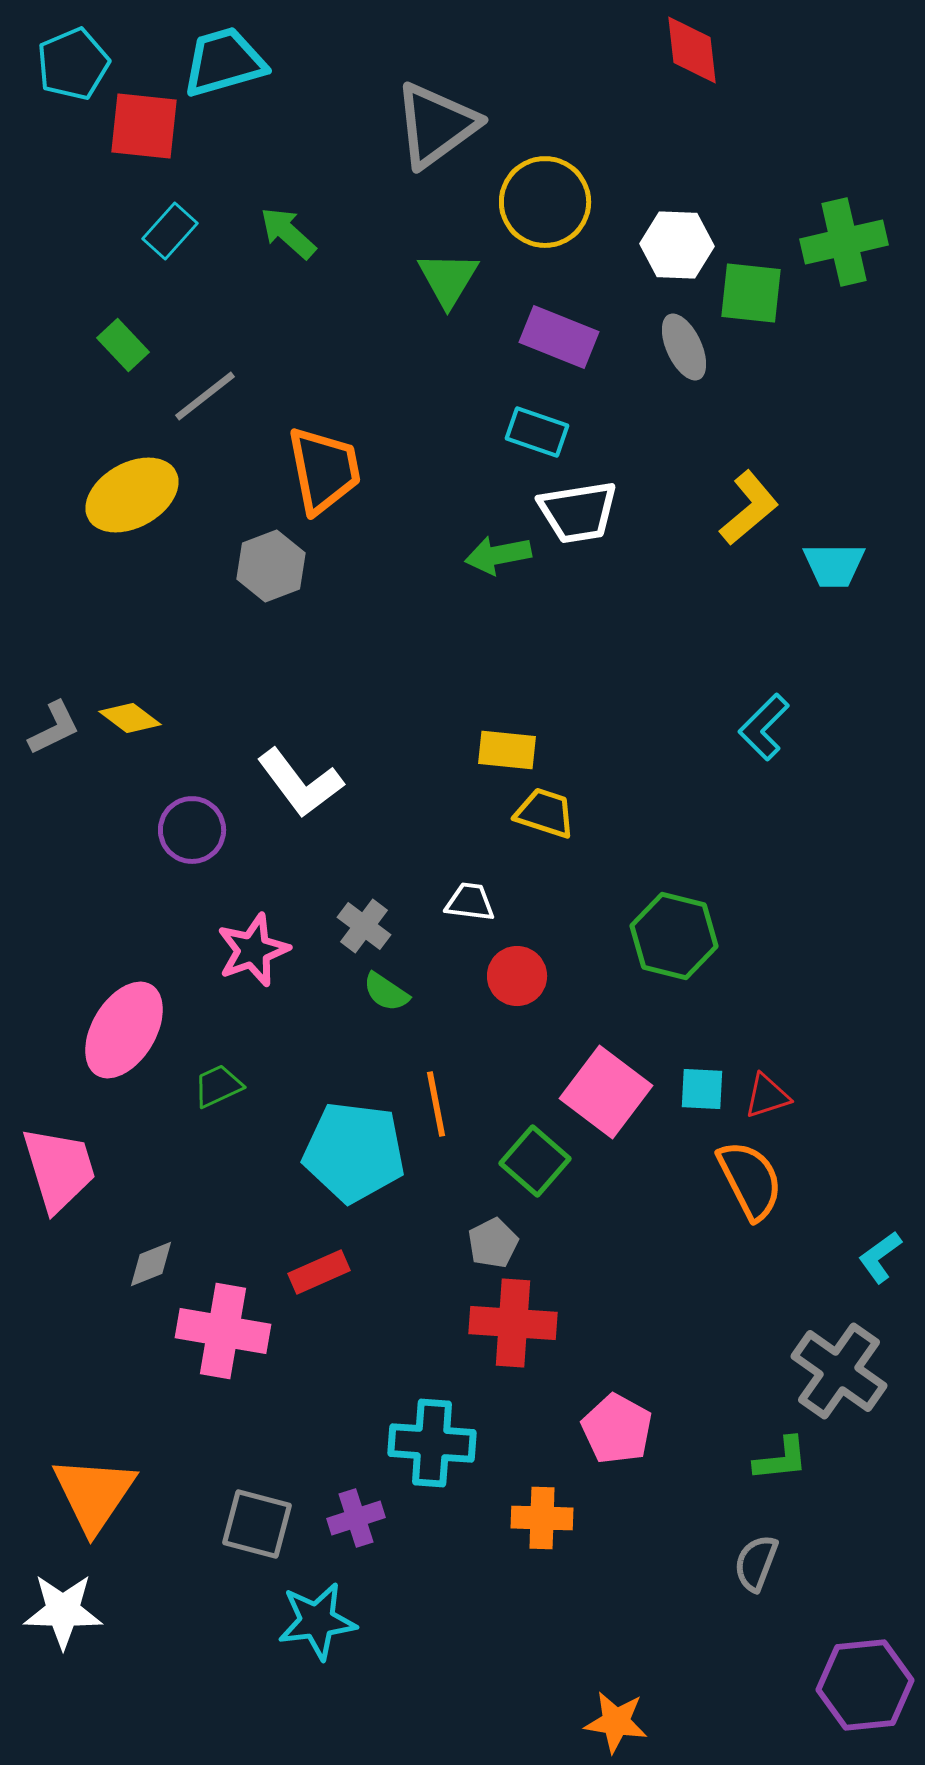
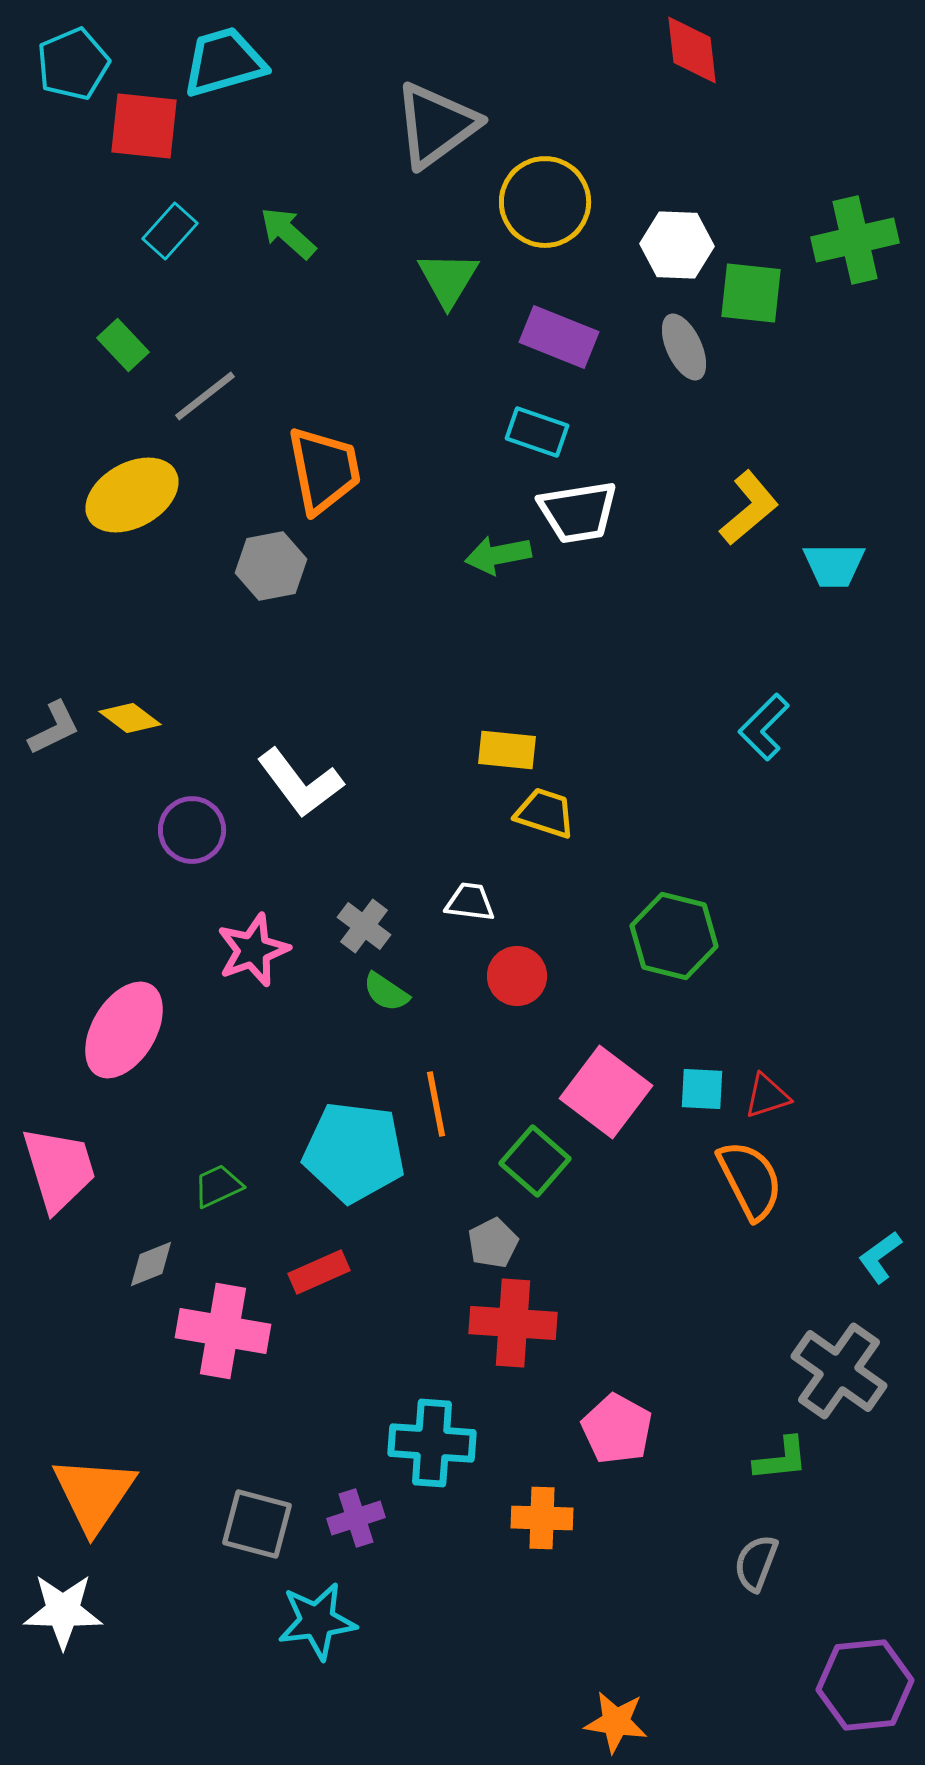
green cross at (844, 242): moved 11 px right, 2 px up
gray hexagon at (271, 566): rotated 10 degrees clockwise
green trapezoid at (218, 1086): moved 100 px down
